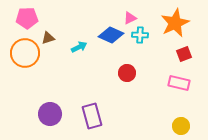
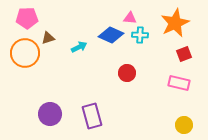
pink triangle: rotated 32 degrees clockwise
yellow circle: moved 3 px right, 1 px up
